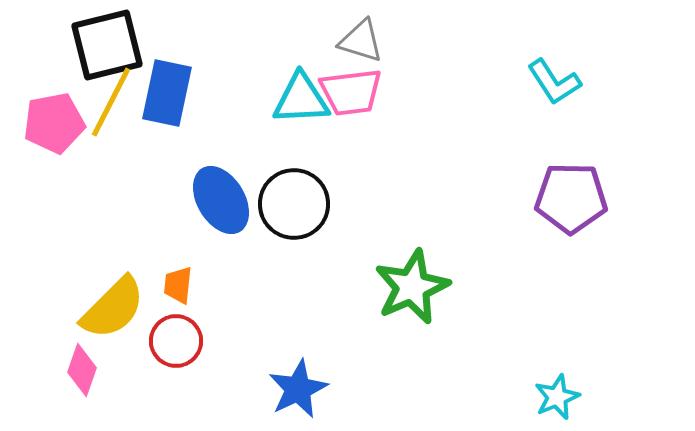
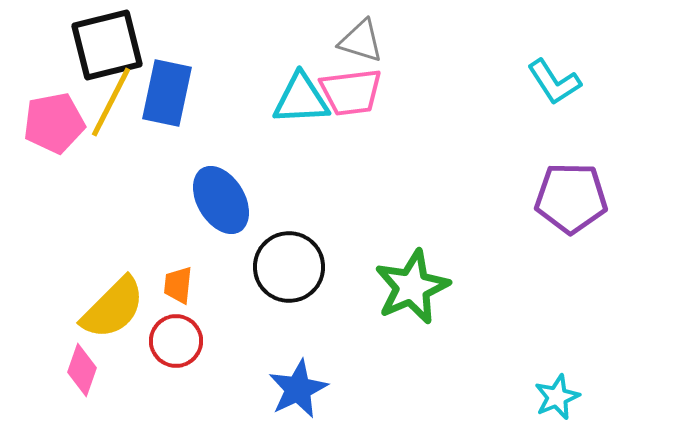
black circle: moved 5 px left, 63 px down
